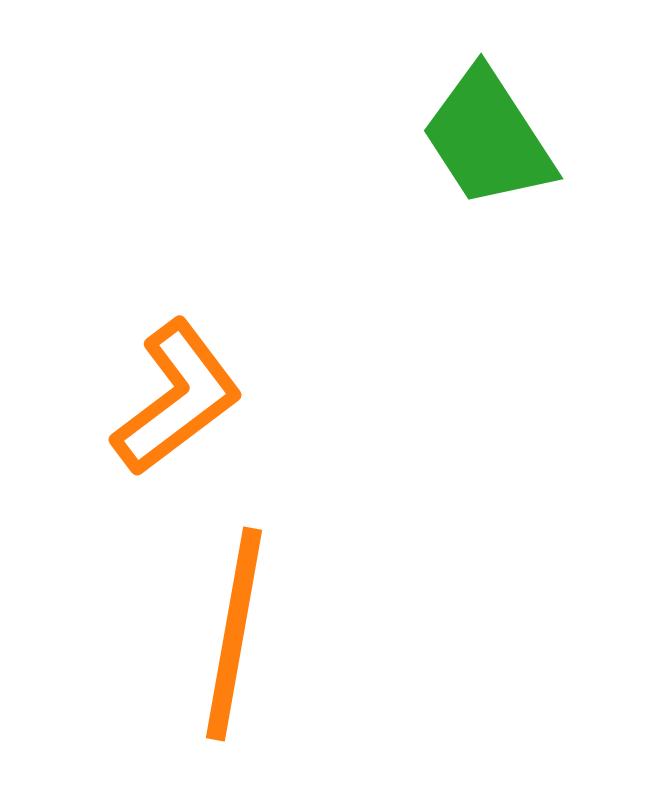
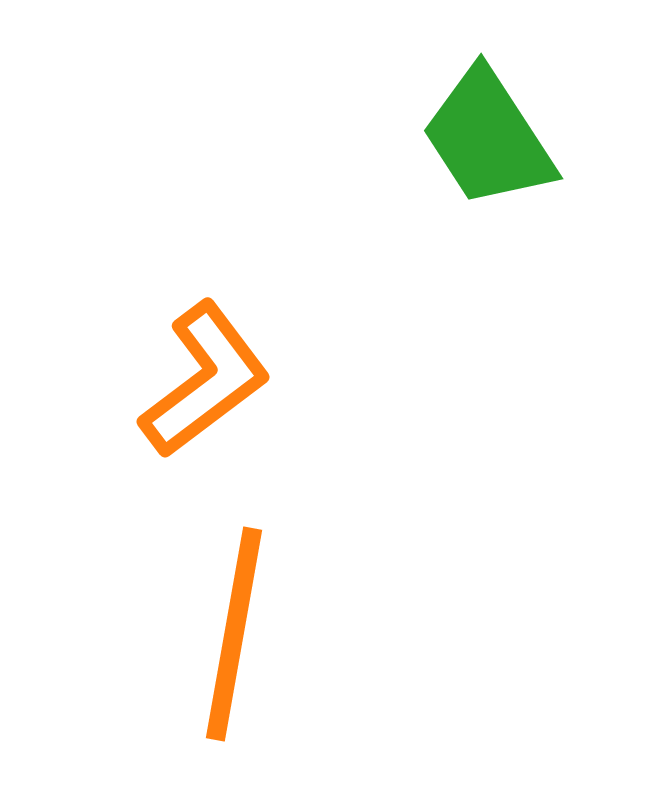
orange L-shape: moved 28 px right, 18 px up
